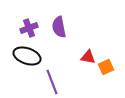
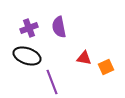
red triangle: moved 4 px left, 1 px down
